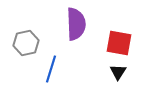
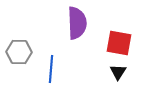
purple semicircle: moved 1 px right, 1 px up
gray hexagon: moved 7 px left, 9 px down; rotated 15 degrees clockwise
blue line: rotated 12 degrees counterclockwise
